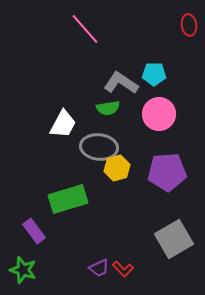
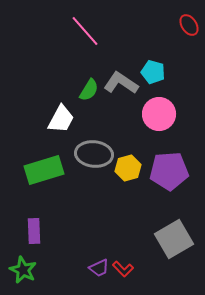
red ellipse: rotated 25 degrees counterclockwise
pink line: moved 2 px down
cyan pentagon: moved 1 px left, 2 px up; rotated 15 degrees clockwise
green semicircle: moved 19 px left, 18 px up; rotated 50 degrees counterclockwise
white trapezoid: moved 2 px left, 5 px up
gray ellipse: moved 5 px left, 7 px down
yellow hexagon: moved 11 px right
purple pentagon: moved 2 px right, 1 px up
green rectangle: moved 24 px left, 29 px up
purple rectangle: rotated 35 degrees clockwise
green star: rotated 8 degrees clockwise
